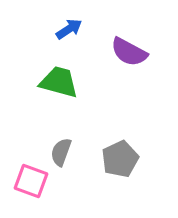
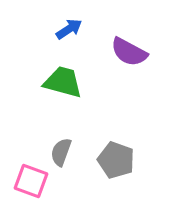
green trapezoid: moved 4 px right
gray pentagon: moved 4 px left, 1 px down; rotated 27 degrees counterclockwise
